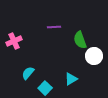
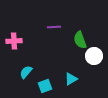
pink cross: rotated 21 degrees clockwise
cyan semicircle: moved 2 px left, 1 px up
cyan square: moved 2 px up; rotated 24 degrees clockwise
